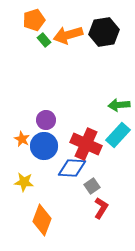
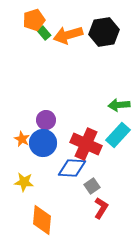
green rectangle: moved 7 px up
blue circle: moved 1 px left, 3 px up
orange diamond: rotated 16 degrees counterclockwise
